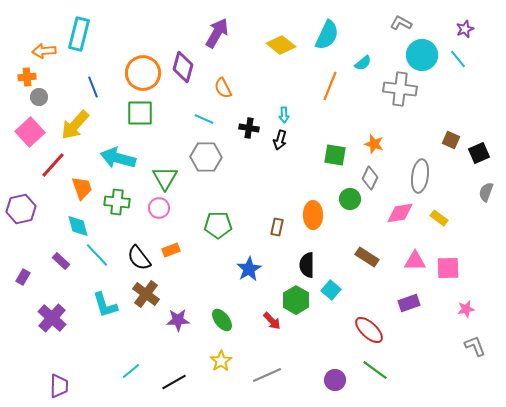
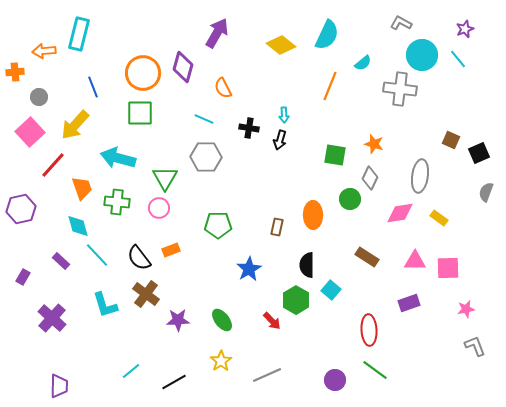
orange cross at (27, 77): moved 12 px left, 5 px up
red ellipse at (369, 330): rotated 44 degrees clockwise
